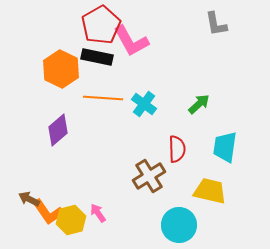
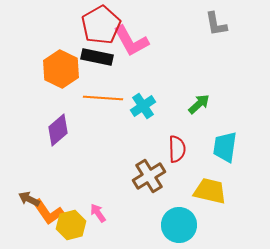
cyan cross: moved 1 px left, 2 px down; rotated 20 degrees clockwise
yellow hexagon: moved 5 px down
